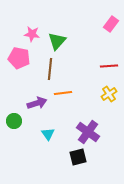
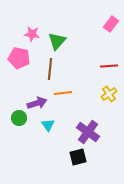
green circle: moved 5 px right, 3 px up
cyan triangle: moved 9 px up
